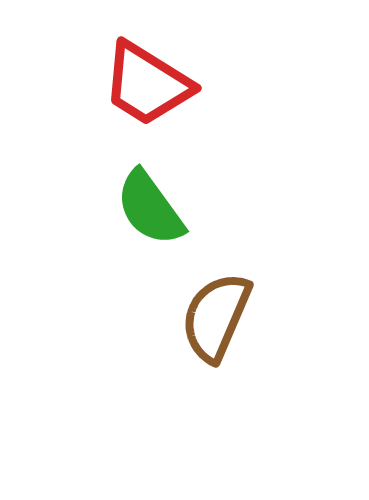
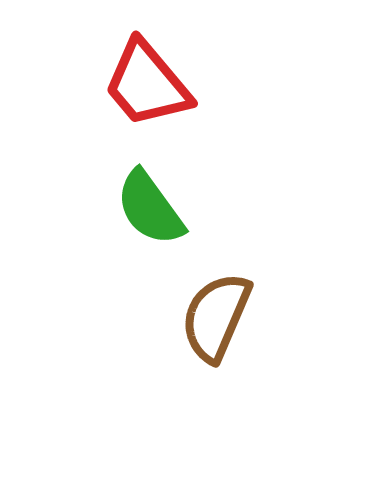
red trapezoid: rotated 18 degrees clockwise
